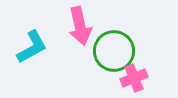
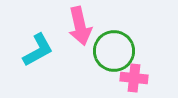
cyan L-shape: moved 6 px right, 3 px down
pink cross: rotated 28 degrees clockwise
